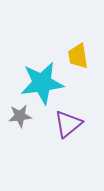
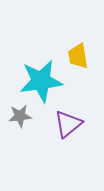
cyan star: moved 1 px left, 2 px up
